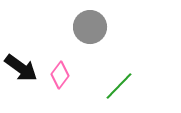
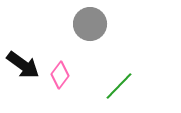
gray circle: moved 3 px up
black arrow: moved 2 px right, 3 px up
